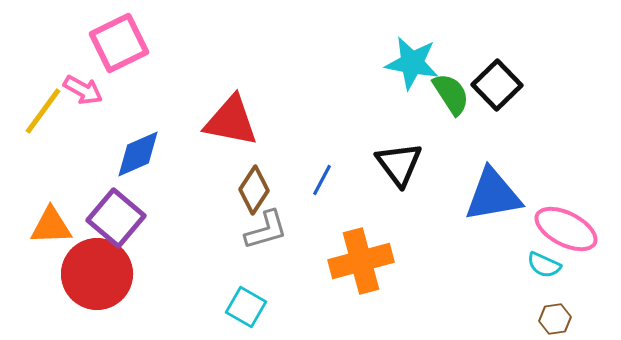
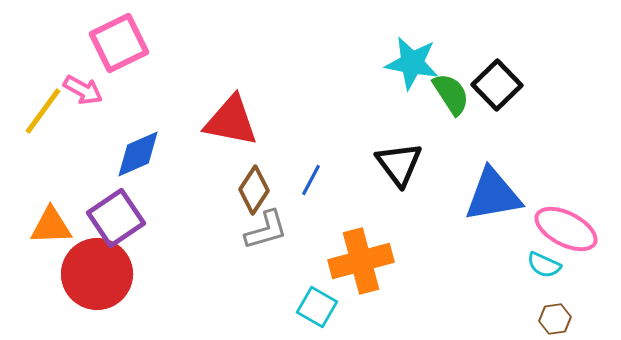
blue line: moved 11 px left
purple square: rotated 16 degrees clockwise
cyan square: moved 71 px right
